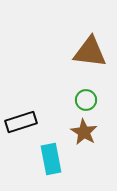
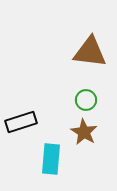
cyan rectangle: rotated 16 degrees clockwise
